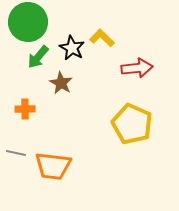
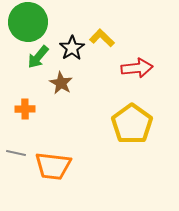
black star: rotated 10 degrees clockwise
yellow pentagon: rotated 12 degrees clockwise
